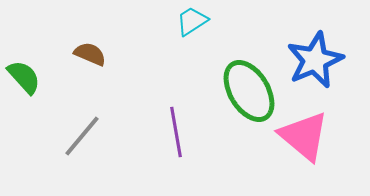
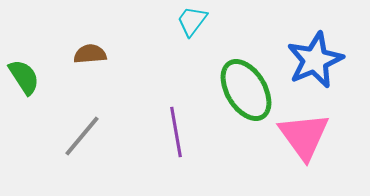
cyan trapezoid: rotated 20 degrees counterclockwise
brown semicircle: rotated 28 degrees counterclockwise
green semicircle: rotated 9 degrees clockwise
green ellipse: moved 3 px left, 1 px up
pink triangle: rotated 14 degrees clockwise
